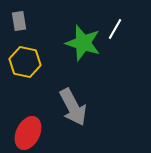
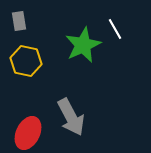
white line: rotated 60 degrees counterclockwise
green star: moved 2 px down; rotated 30 degrees clockwise
yellow hexagon: moved 1 px right, 1 px up
gray arrow: moved 2 px left, 10 px down
